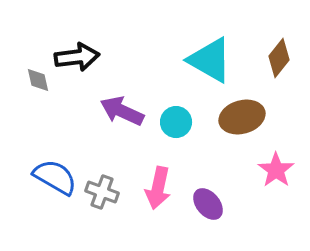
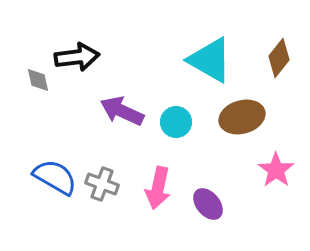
gray cross: moved 8 px up
